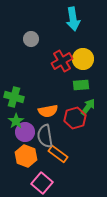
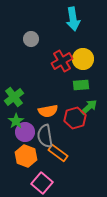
green cross: rotated 36 degrees clockwise
green arrow: moved 1 px right; rotated 12 degrees clockwise
orange rectangle: moved 1 px up
